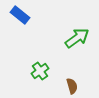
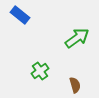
brown semicircle: moved 3 px right, 1 px up
